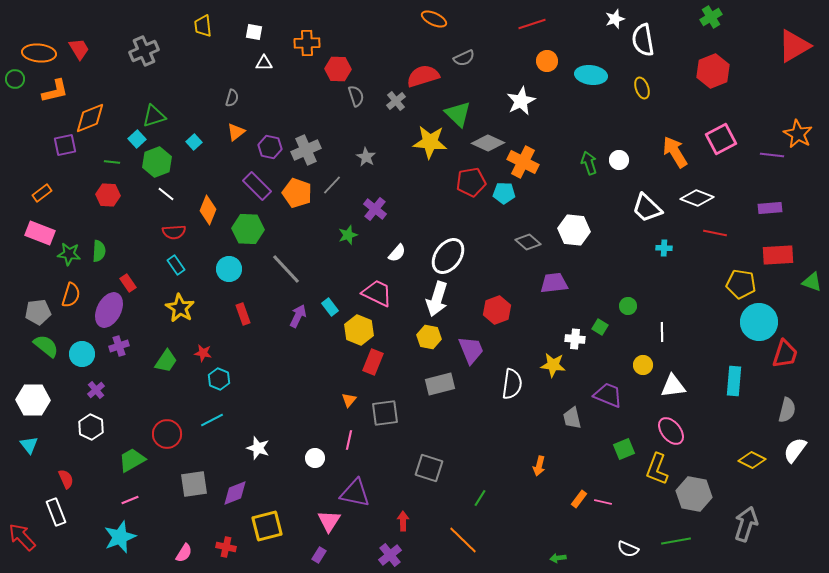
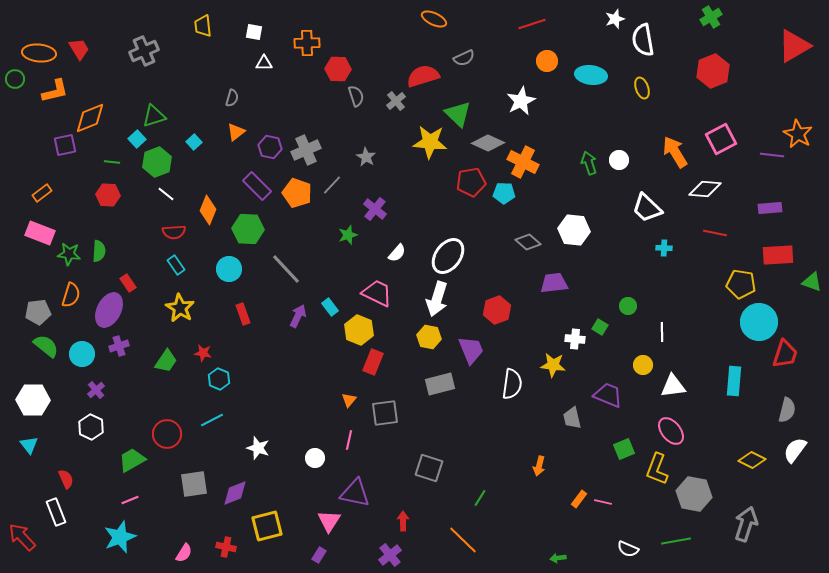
white diamond at (697, 198): moved 8 px right, 9 px up; rotated 16 degrees counterclockwise
